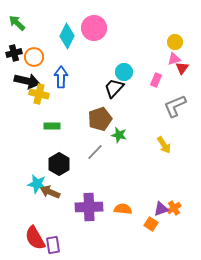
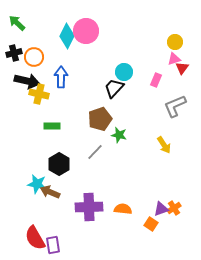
pink circle: moved 8 px left, 3 px down
